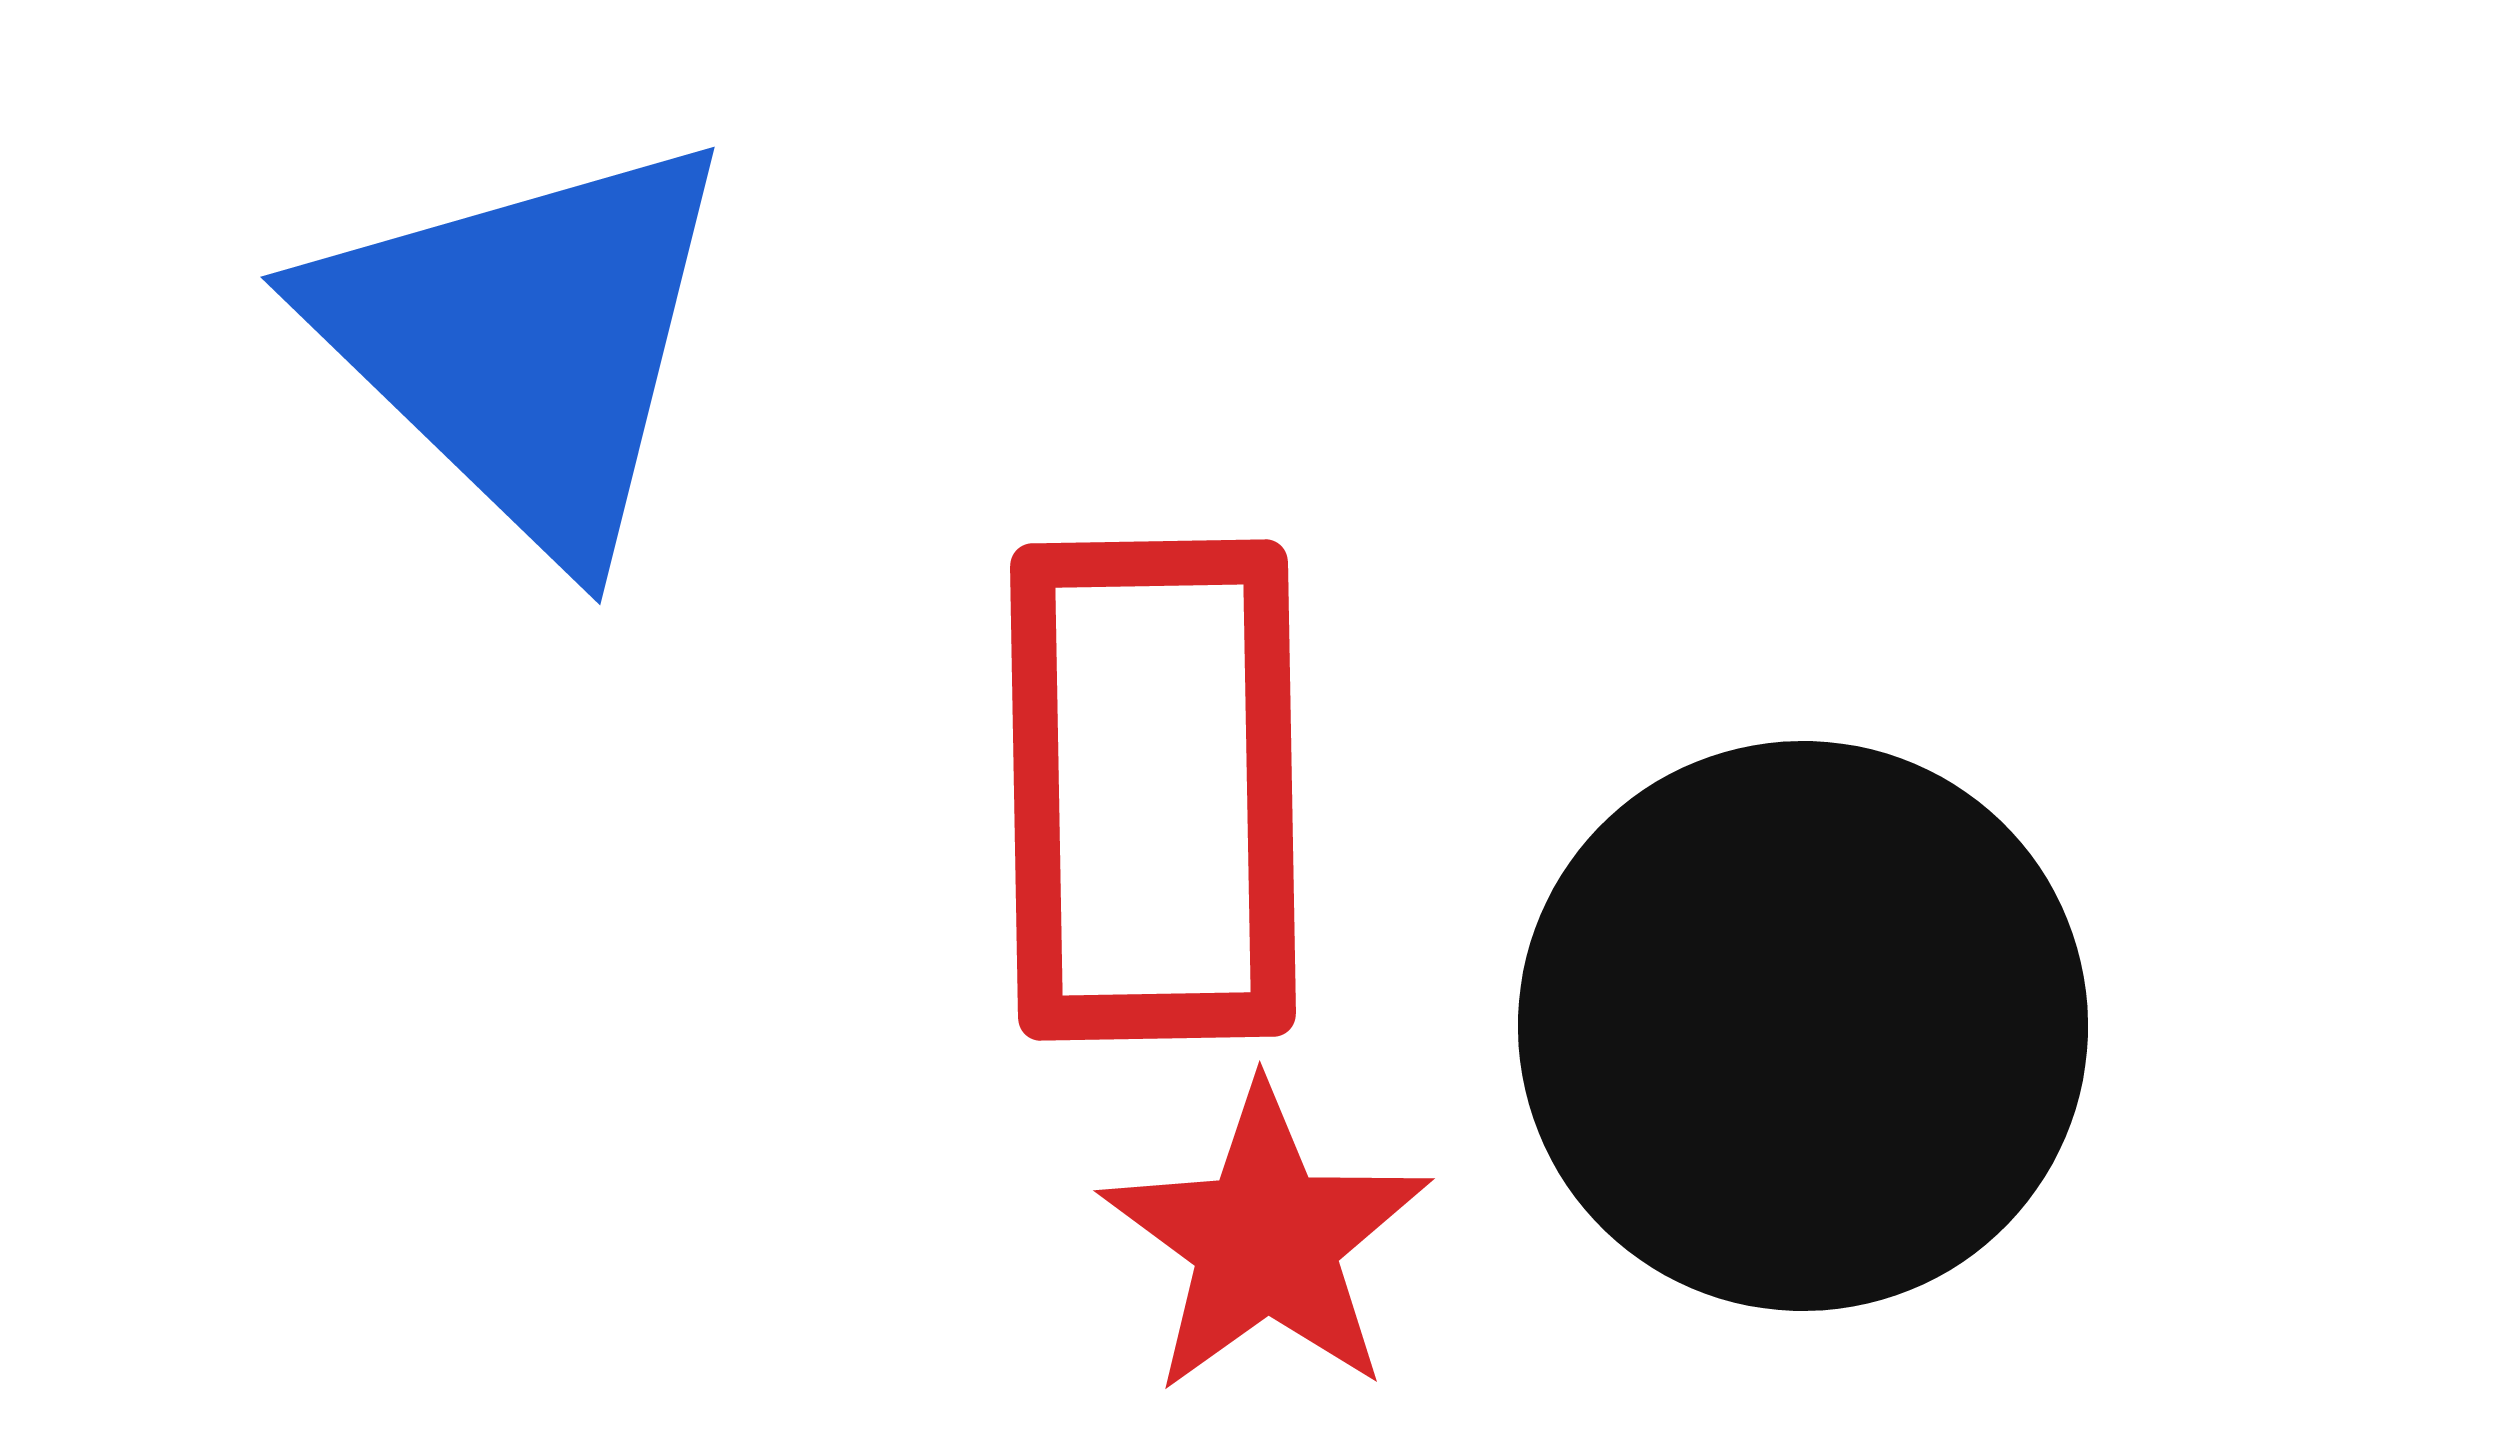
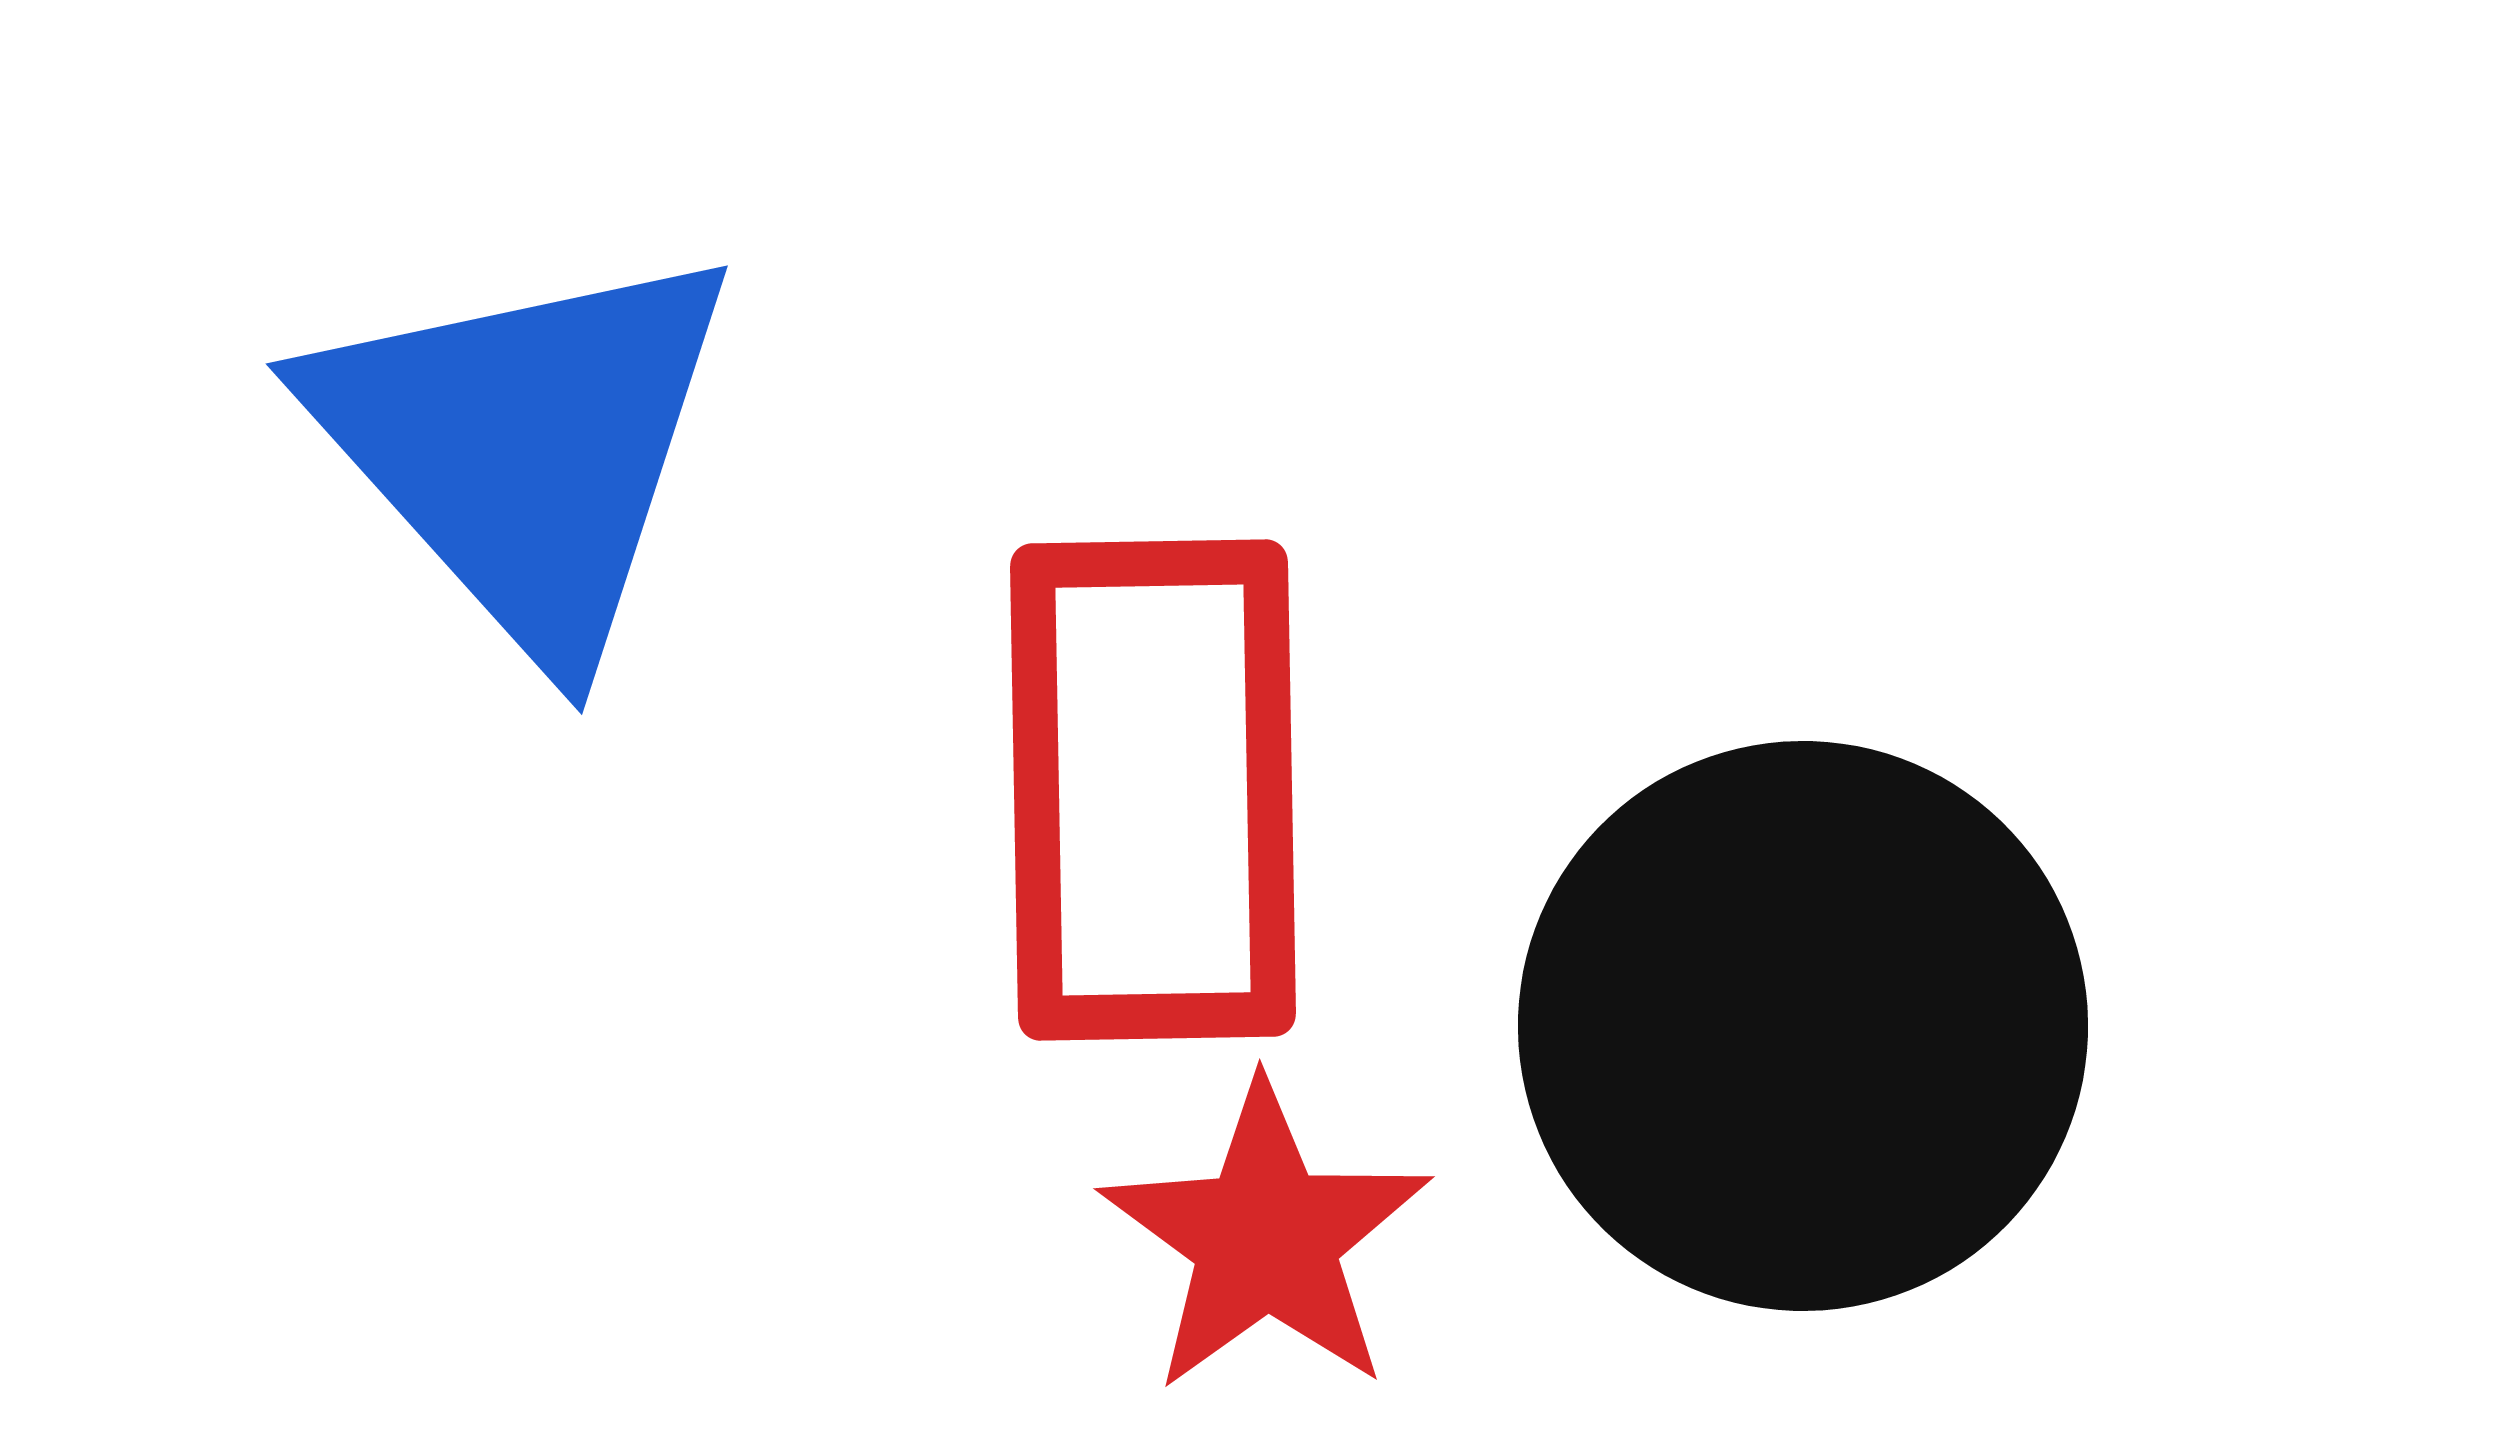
blue triangle: moved 105 px down; rotated 4 degrees clockwise
red star: moved 2 px up
